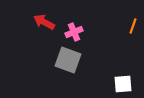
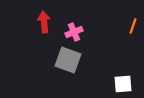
red arrow: rotated 55 degrees clockwise
